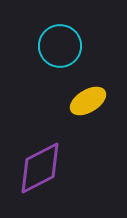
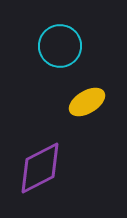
yellow ellipse: moved 1 px left, 1 px down
